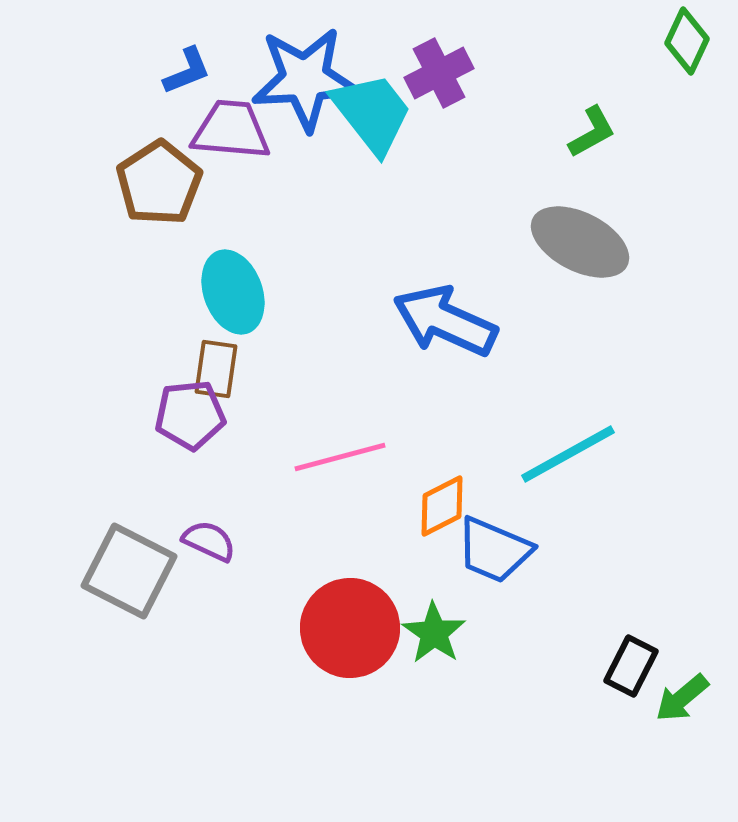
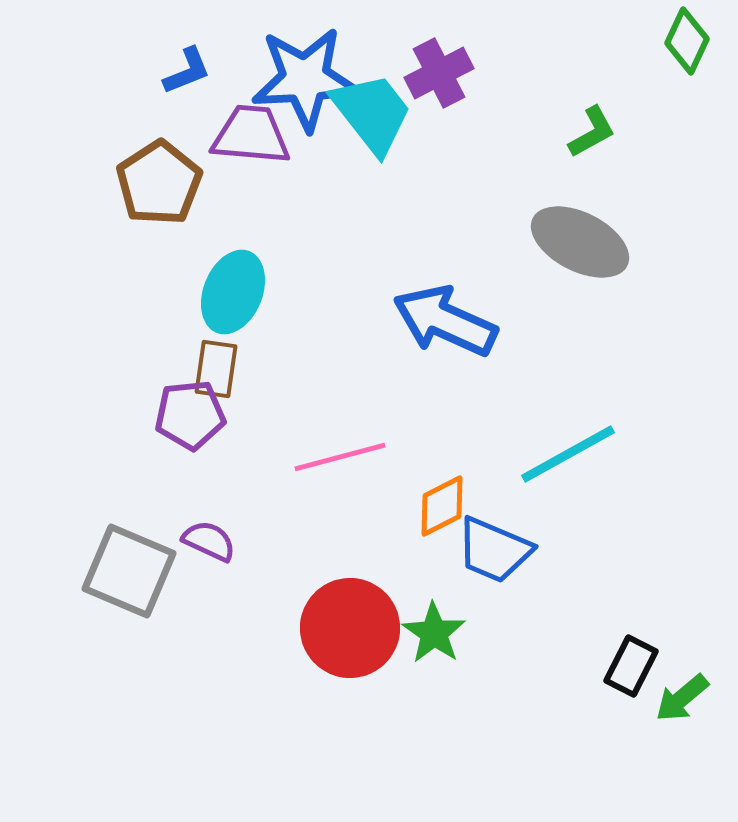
purple trapezoid: moved 20 px right, 5 px down
cyan ellipse: rotated 42 degrees clockwise
gray square: rotated 4 degrees counterclockwise
